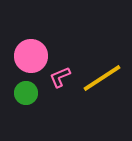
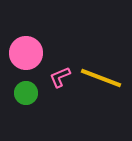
pink circle: moved 5 px left, 3 px up
yellow line: moved 1 px left; rotated 54 degrees clockwise
